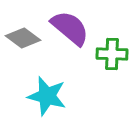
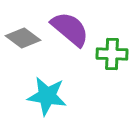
purple semicircle: moved 1 px down
cyan star: rotated 6 degrees counterclockwise
